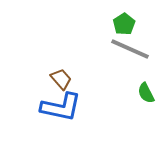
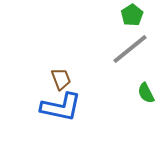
green pentagon: moved 8 px right, 9 px up
gray line: rotated 63 degrees counterclockwise
brown trapezoid: rotated 20 degrees clockwise
